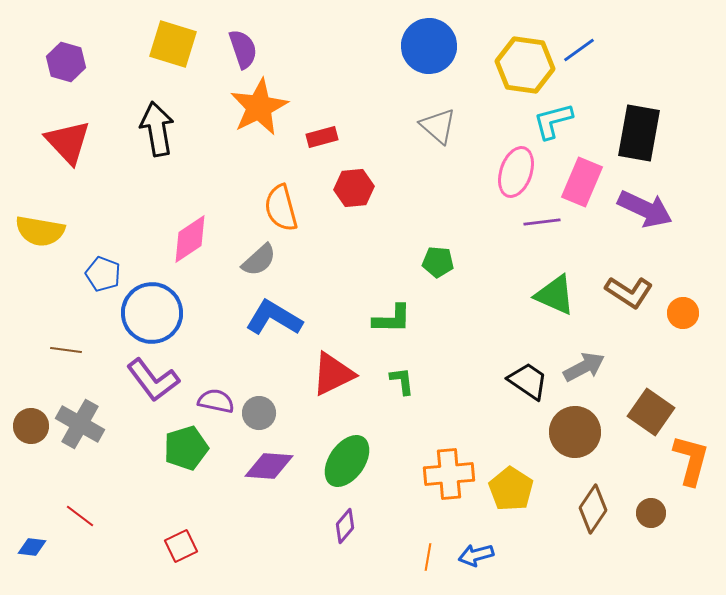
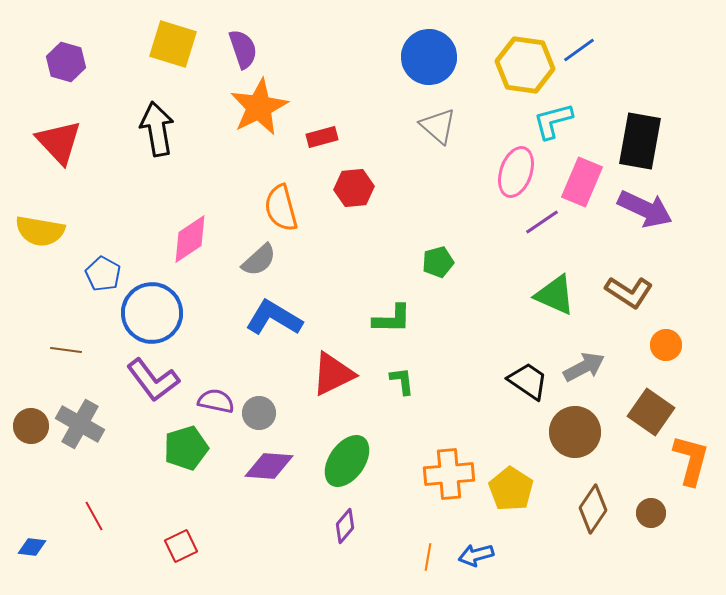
blue circle at (429, 46): moved 11 px down
black rectangle at (639, 133): moved 1 px right, 8 px down
red triangle at (68, 142): moved 9 px left
purple line at (542, 222): rotated 27 degrees counterclockwise
green pentagon at (438, 262): rotated 20 degrees counterclockwise
blue pentagon at (103, 274): rotated 8 degrees clockwise
orange circle at (683, 313): moved 17 px left, 32 px down
red line at (80, 516): moved 14 px right; rotated 24 degrees clockwise
